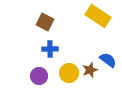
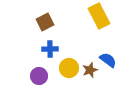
yellow rectangle: moved 1 px right; rotated 30 degrees clockwise
brown square: rotated 36 degrees clockwise
yellow circle: moved 5 px up
